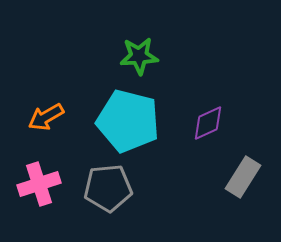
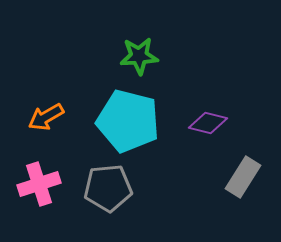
purple diamond: rotated 39 degrees clockwise
